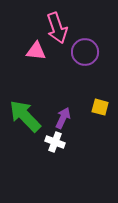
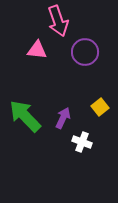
pink arrow: moved 1 px right, 7 px up
pink triangle: moved 1 px right, 1 px up
yellow square: rotated 36 degrees clockwise
white cross: moved 27 px right
